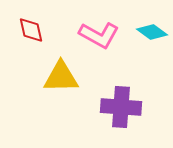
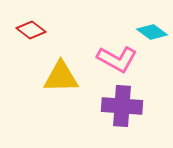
red diamond: rotated 40 degrees counterclockwise
pink L-shape: moved 18 px right, 24 px down
purple cross: moved 1 px right, 1 px up
